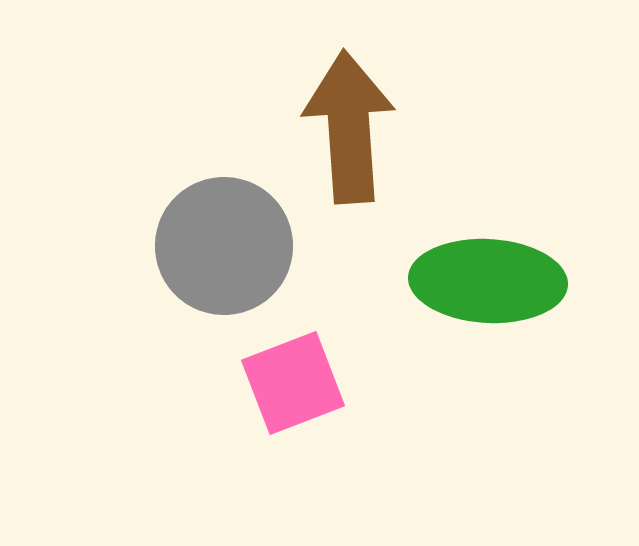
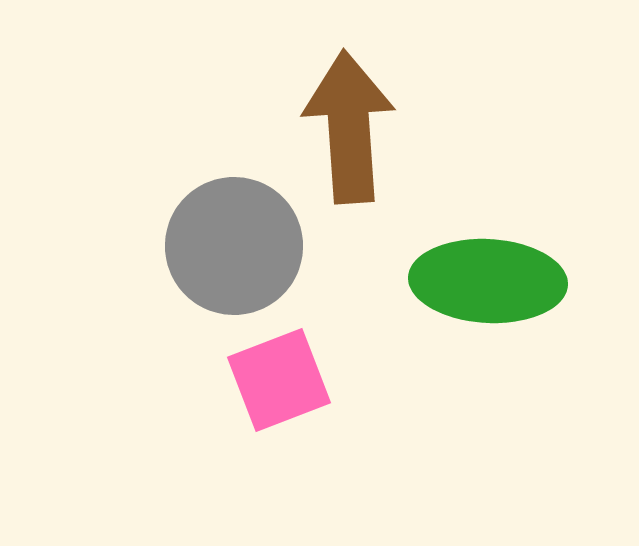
gray circle: moved 10 px right
pink square: moved 14 px left, 3 px up
